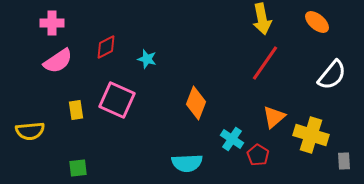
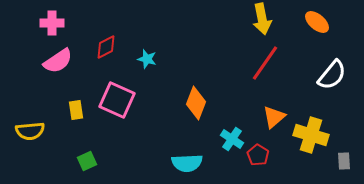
green square: moved 9 px right, 7 px up; rotated 18 degrees counterclockwise
